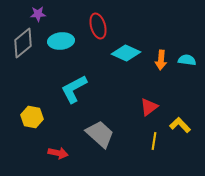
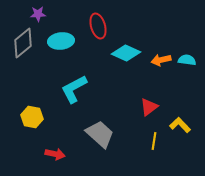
orange arrow: rotated 72 degrees clockwise
red arrow: moved 3 px left, 1 px down
